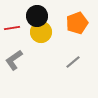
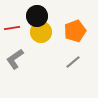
orange pentagon: moved 2 px left, 8 px down
gray L-shape: moved 1 px right, 1 px up
